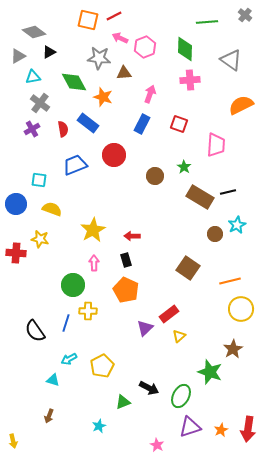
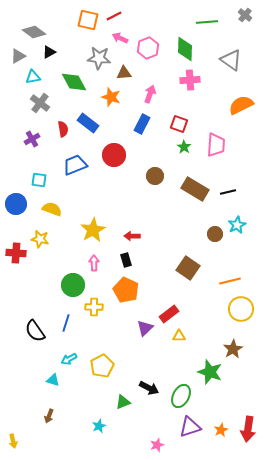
pink hexagon at (145, 47): moved 3 px right, 1 px down
orange star at (103, 97): moved 8 px right
purple cross at (32, 129): moved 10 px down
green star at (184, 167): moved 20 px up
brown rectangle at (200, 197): moved 5 px left, 8 px up
yellow cross at (88, 311): moved 6 px right, 4 px up
yellow triangle at (179, 336): rotated 40 degrees clockwise
pink star at (157, 445): rotated 24 degrees clockwise
